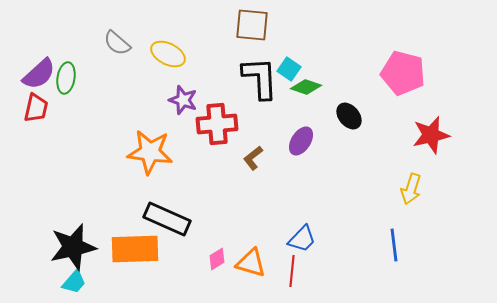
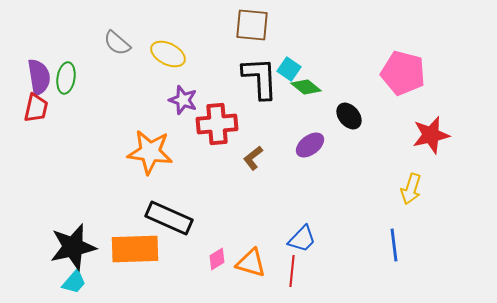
purple semicircle: moved 3 px down; rotated 57 degrees counterclockwise
green diamond: rotated 20 degrees clockwise
purple ellipse: moved 9 px right, 4 px down; rotated 20 degrees clockwise
black rectangle: moved 2 px right, 1 px up
